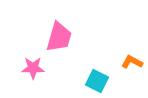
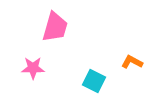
pink trapezoid: moved 4 px left, 10 px up
cyan square: moved 3 px left
